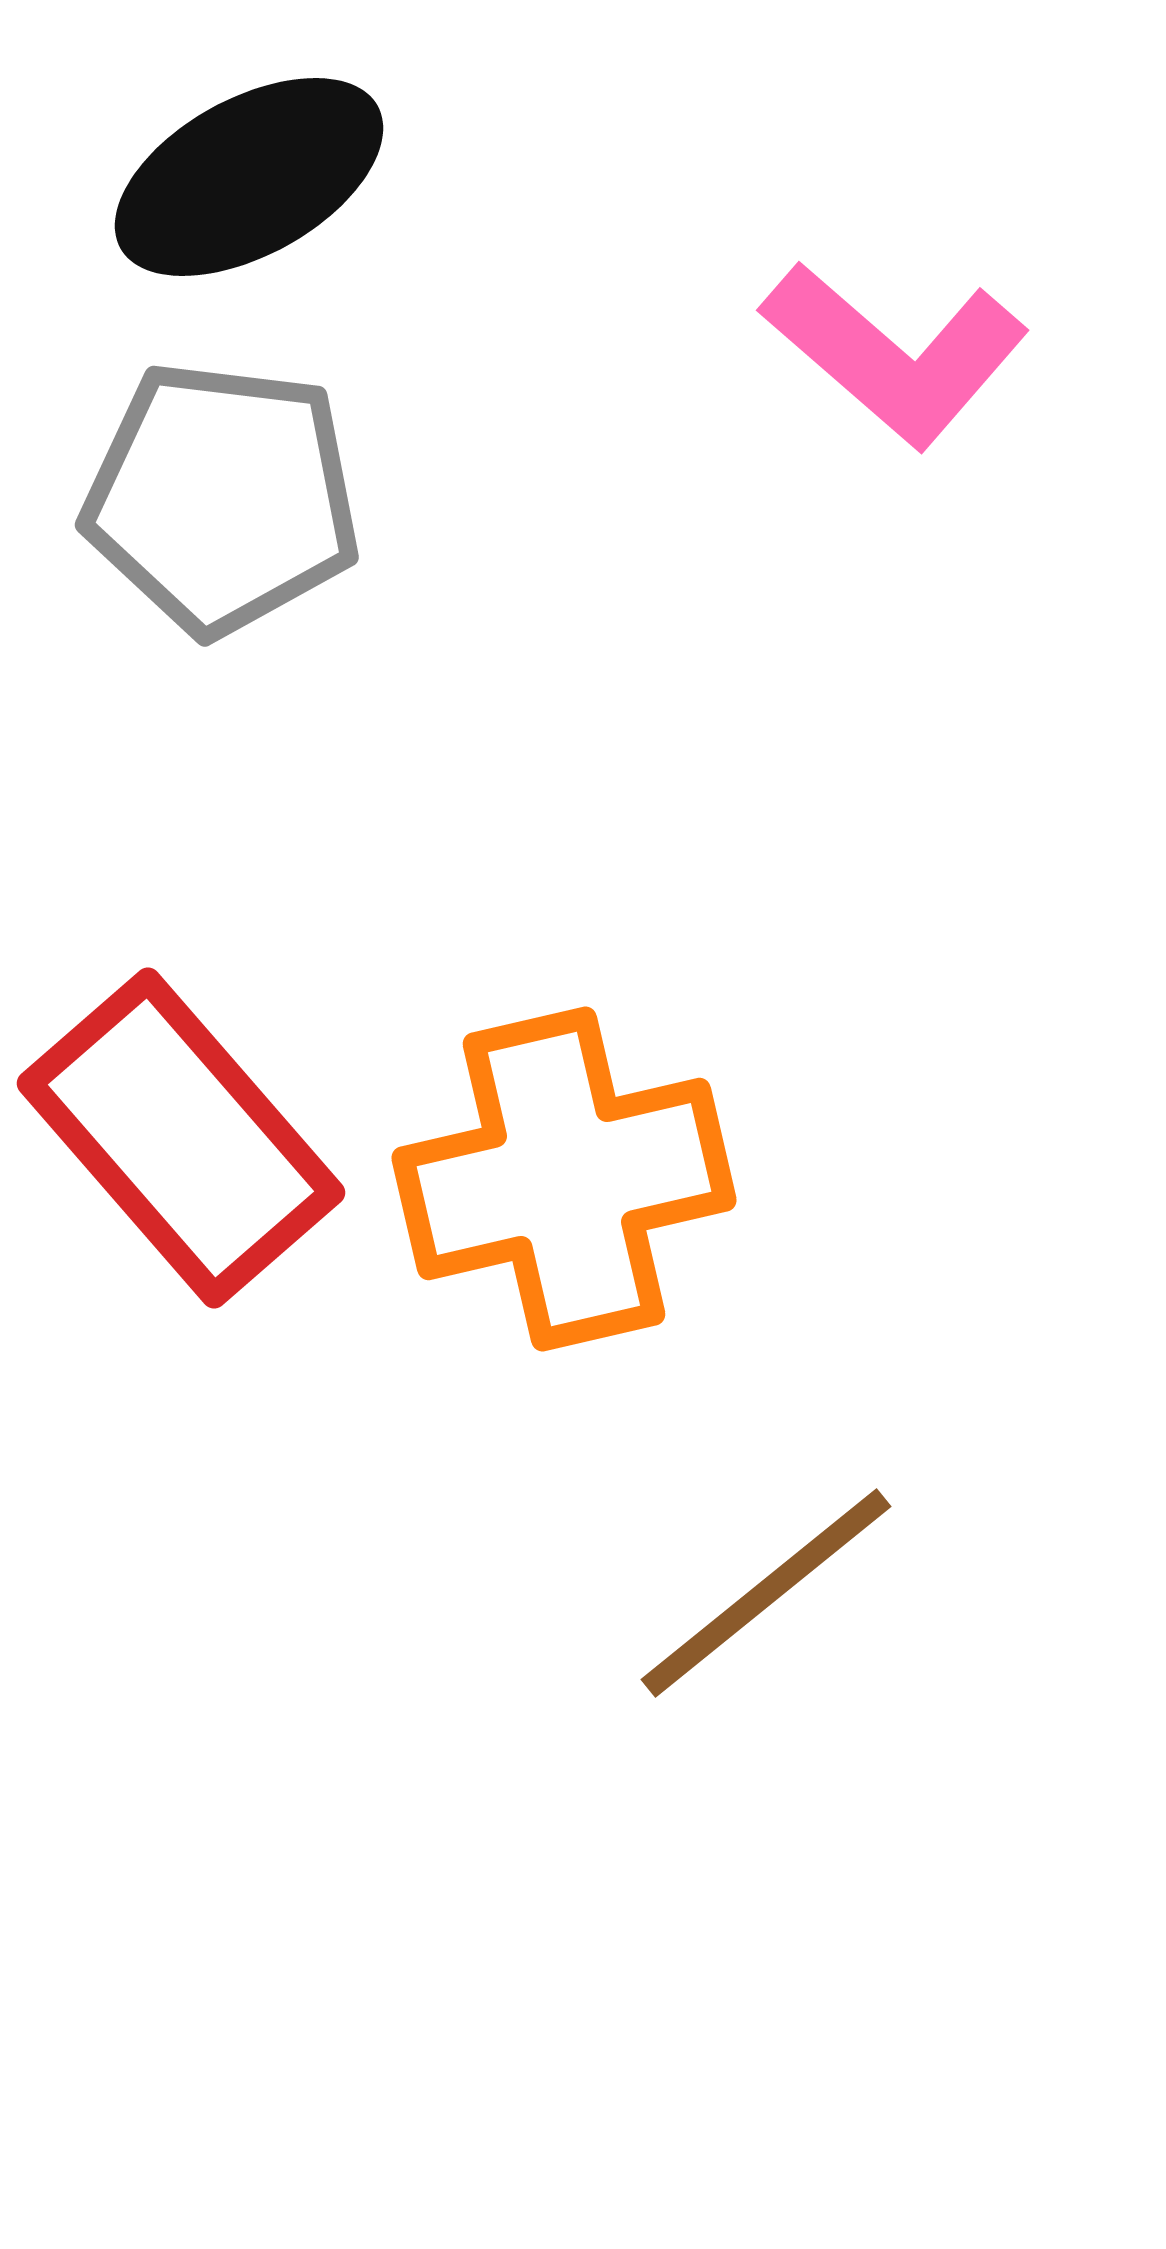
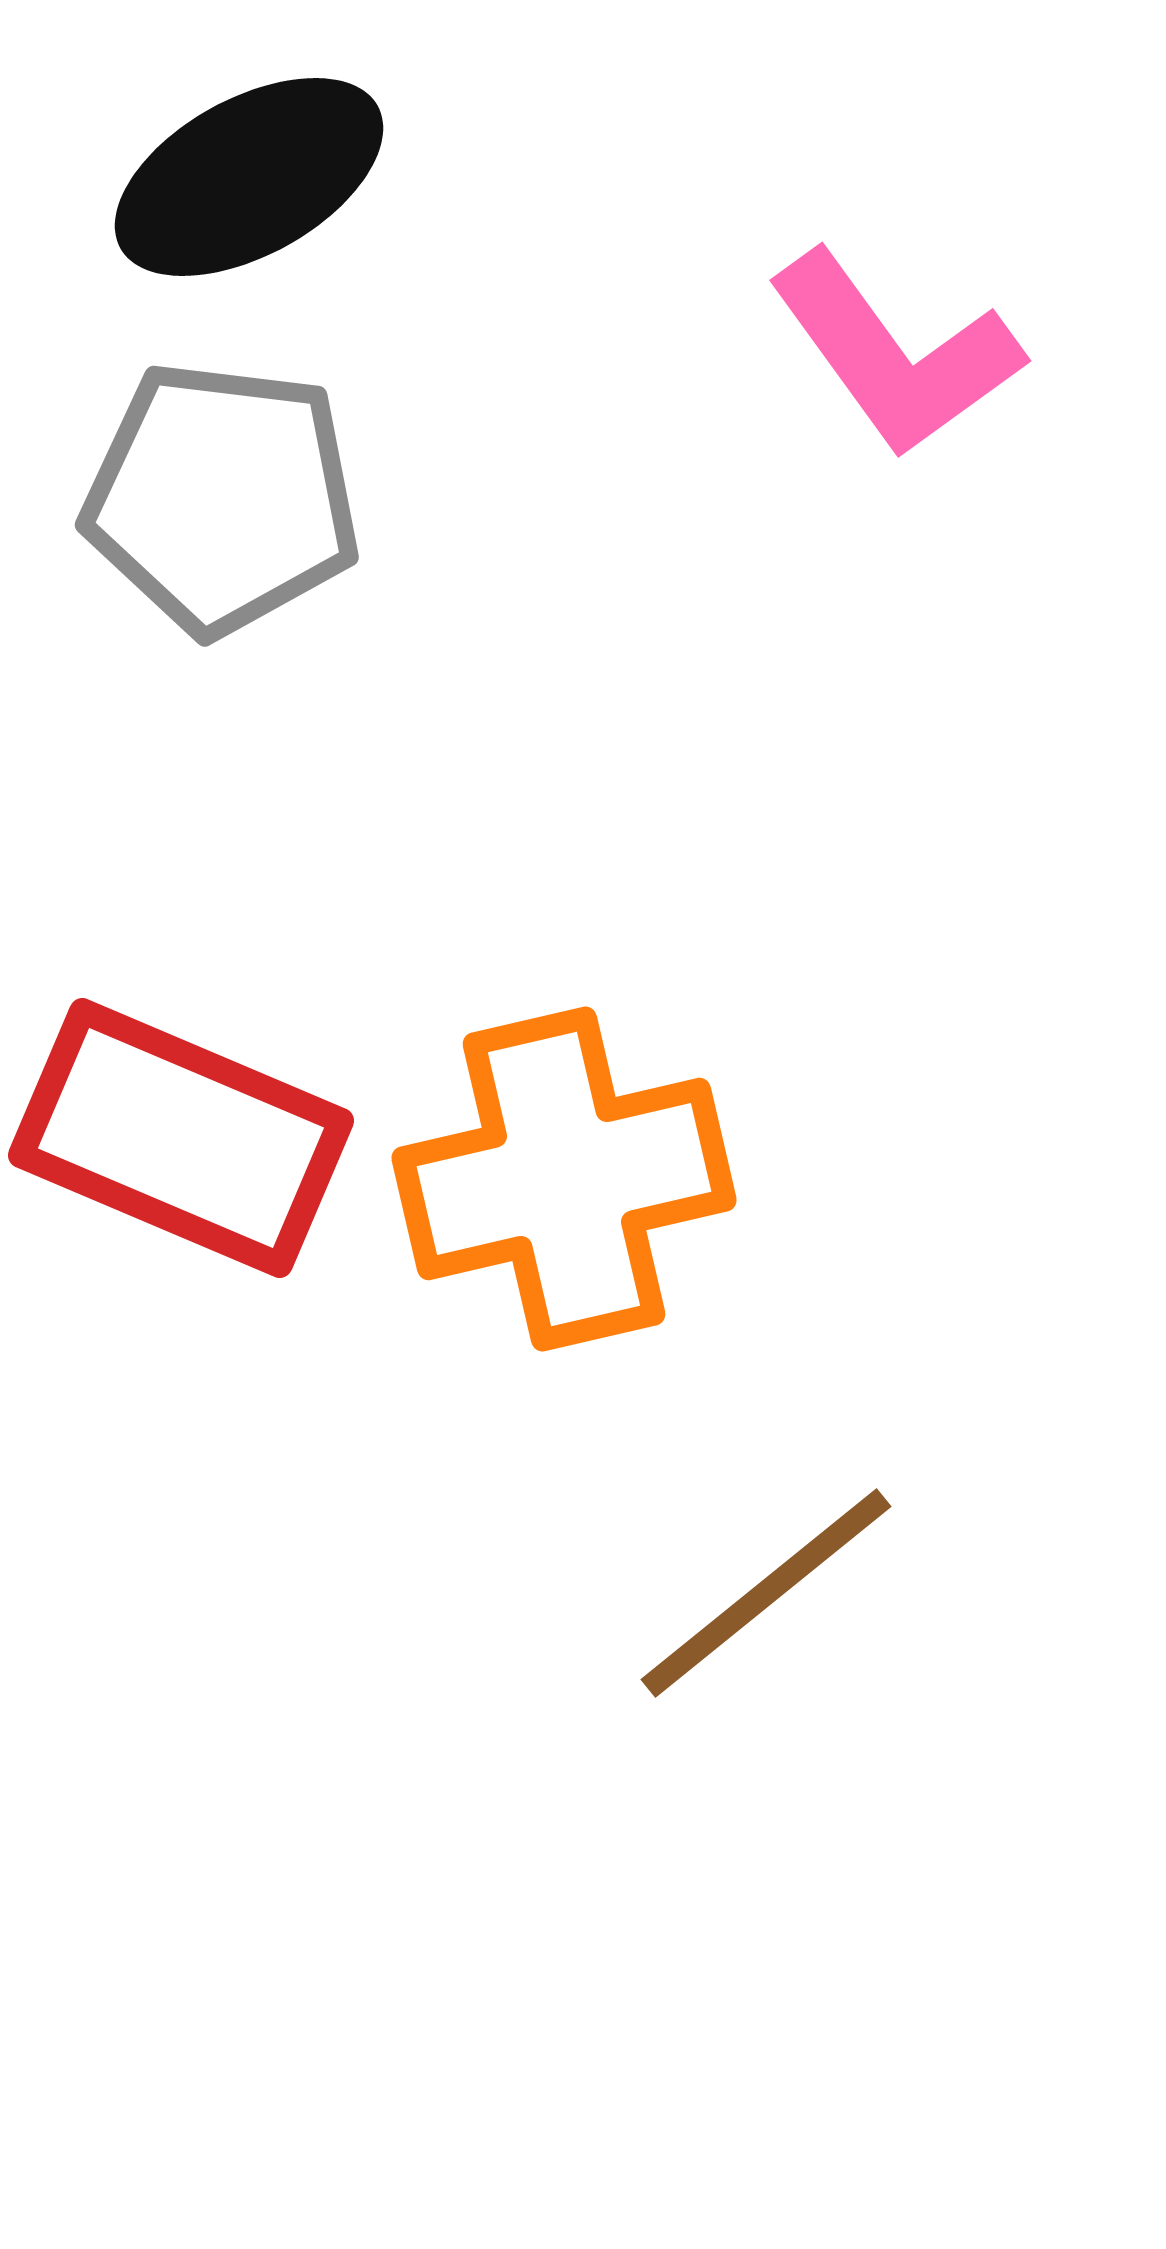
pink L-shape: rotated 13 degrees clockwise
red rectangle: rotated 26 degrees counterclockwise
